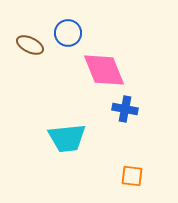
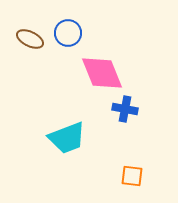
brown ellipse: moved 6 px up
pink diamond: moved 2 px left, 3 px down
cyan trapezoid: rotated 15 degrees counterclockwise
